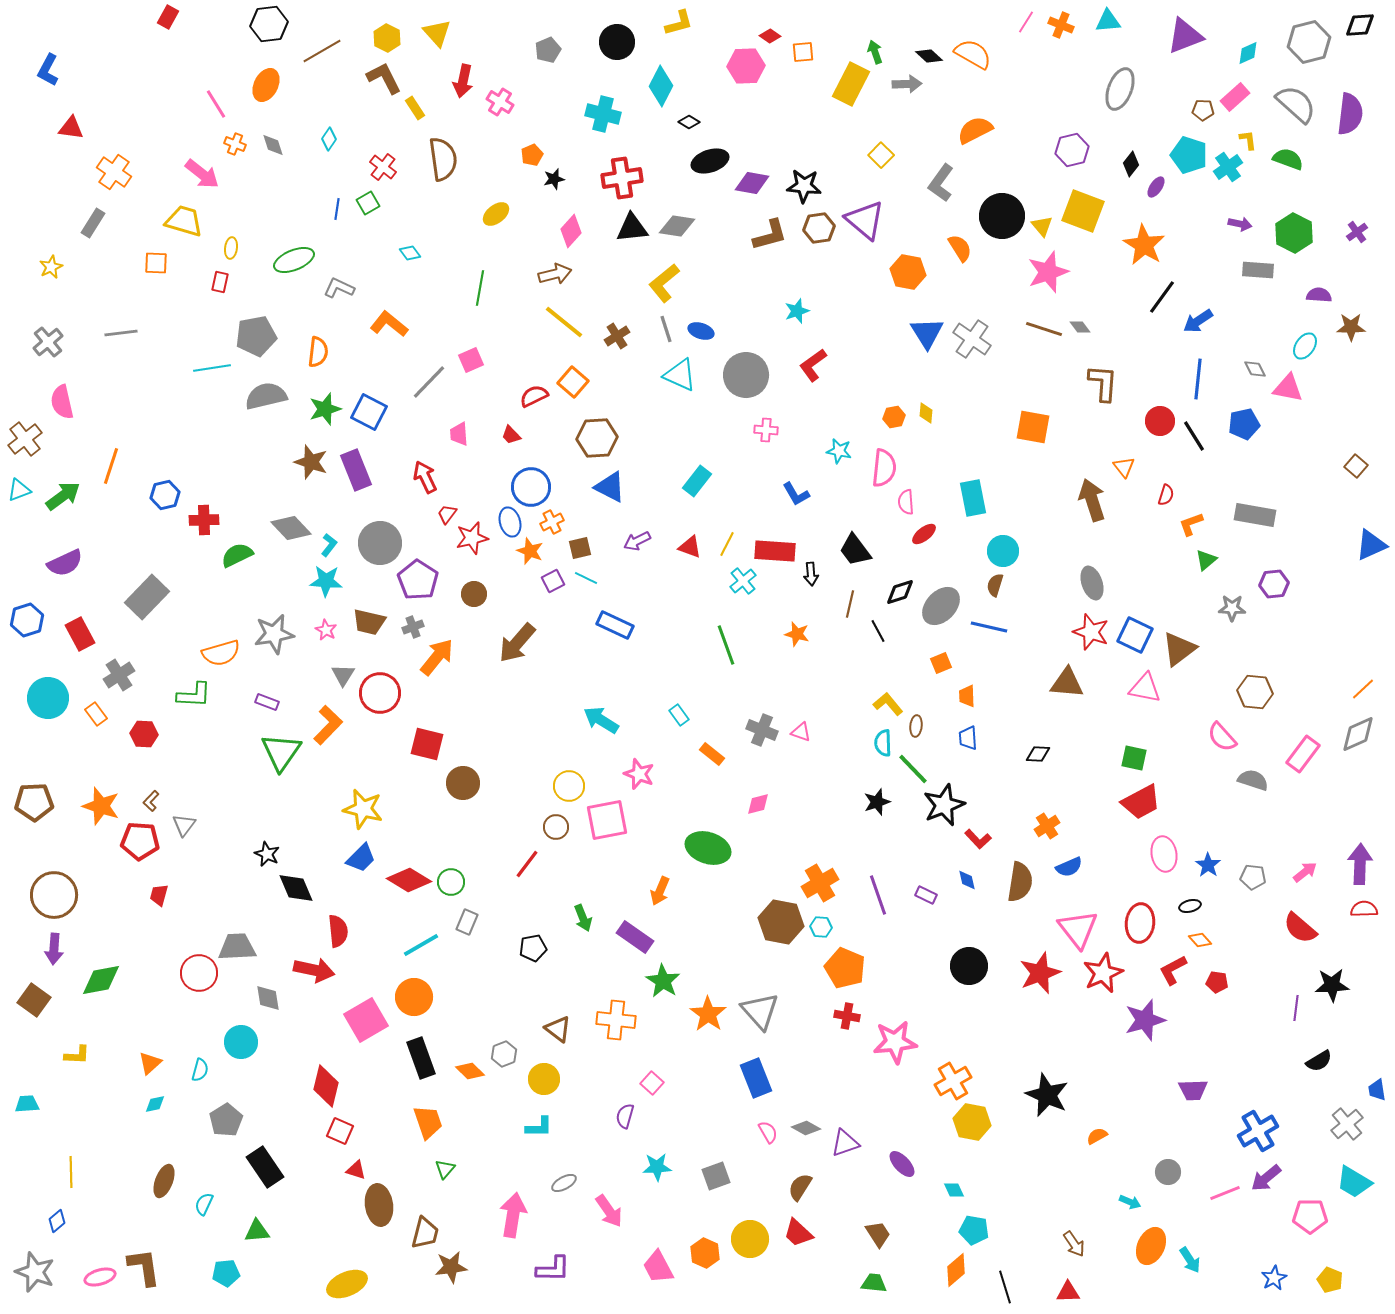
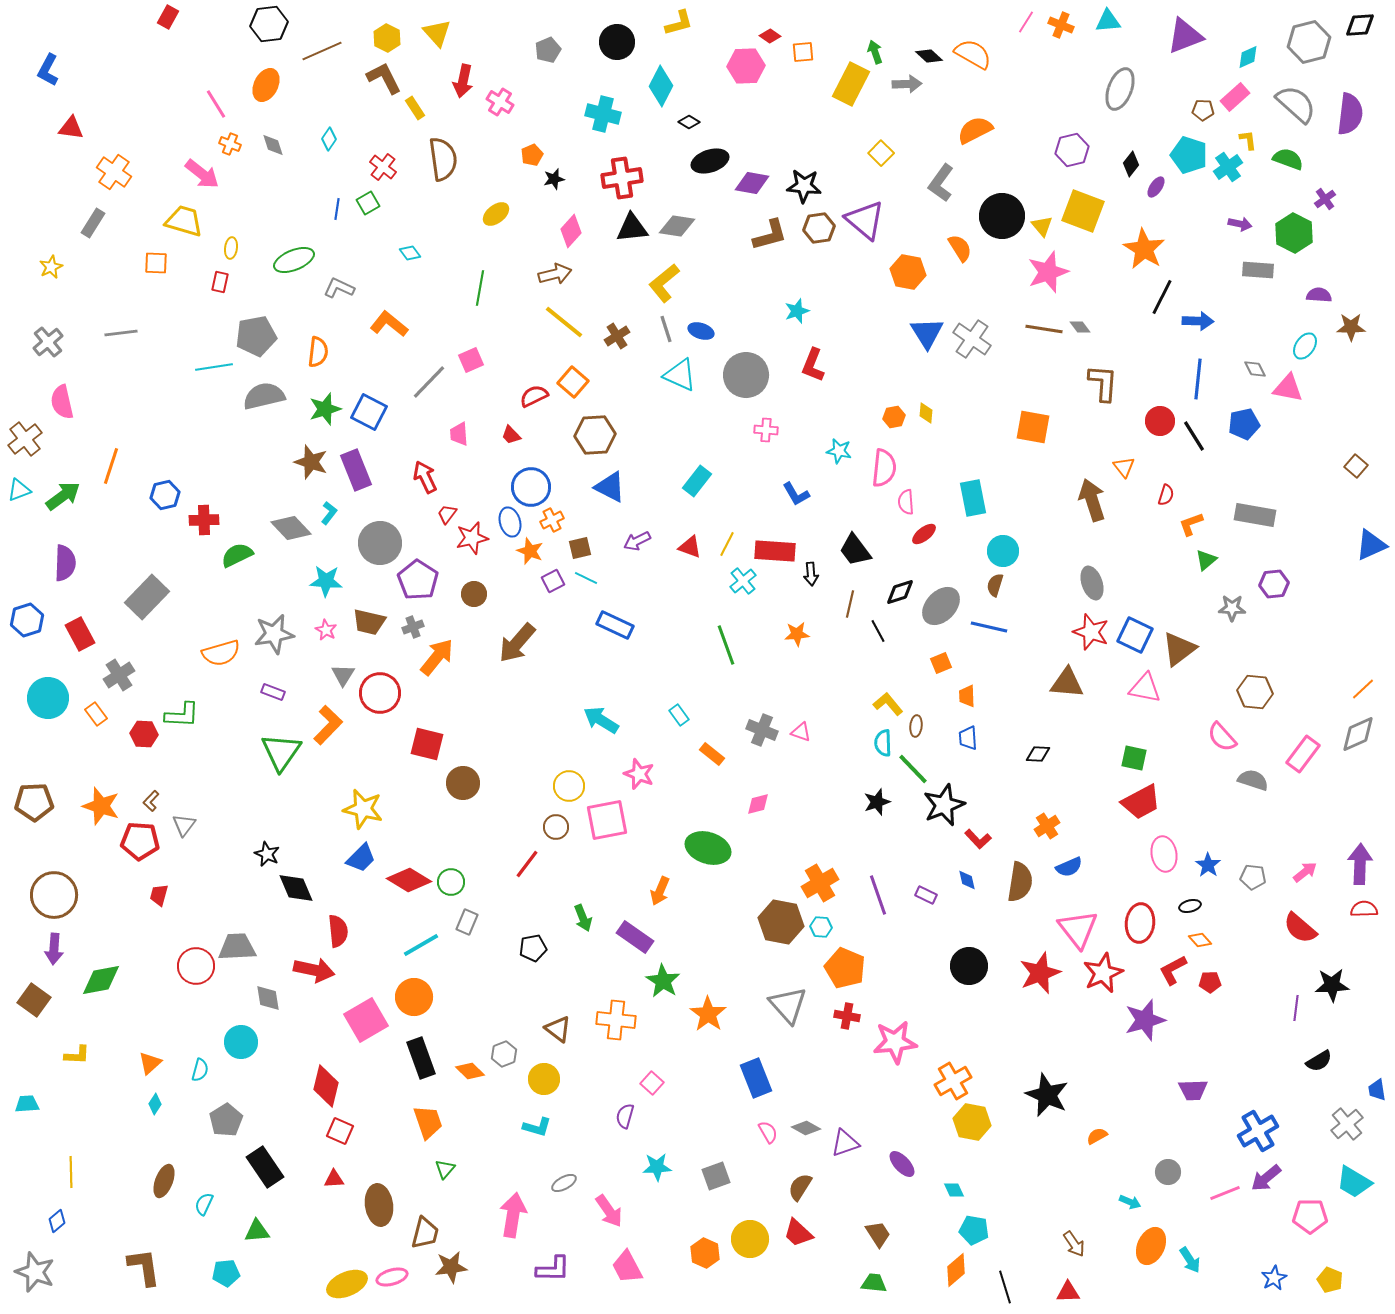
brown line at (322, 51): rotated 6 degrees clockwise
cyan diamond at (1248, 53): moved 4 px down
orange cross at (235, 144): moved 5 px left
yellow square at (881, 155): moved 2 px up
purple cross at (1357, 232): moved 32 px left, 33 px up
orange star at (1144, 245): moved 4 px down
black line at (1162, 297): rotated 9 degrees counterclockwise
blue arrow at (1198, 321): rotated 144 degrees counterclockwise
brown line at (1044, 329): rotated 9 degrees counterclockwise
red L-shape at (813, 365): rotated 32 degrees counterclockwise
cyan line at (212, 368): moved 2 px right, 1 px up
gray semicircle at (266, 396): moved 2 px left
brown hexagon at (597, 438): moved 2 px left, 3 px up
orange cross at (552, 522): moved 2 px up
cyan L-shape at (329, 545): moved 32 px up
purple semicircle at (65, 563): rotated 63 degrees counterclockwise
orange star at (797, 634): rotated 20 degrees counterclockwise
green L-shape at (194, 695): moved 12 px left, 20 px down
purple rectangle at (267, 702): moved 6 px right, 10 px up
red circle at (199, 973): moved 3 px left, 7 px up
red pentagon at (1217, 982): moved 7 px left; rotated 10 degrees counterclockwise
gray triangle at (760, 1011): moved 28 px right, 6 px up
cyan diamond at (155, 1104): rotated 45 degrees counterclockwise
cyan L-shape at (539, 1127): moved 2 px left; rotated 16 degrees clockwise
red triangle at (356, 1170): moved 22 px left, 9 px down; rotated 20 degrees counterclockwise
pink trapezoid at (658, 1267): moved 31 px left
pink ellipse at (100, 1277): moved 292 px right
